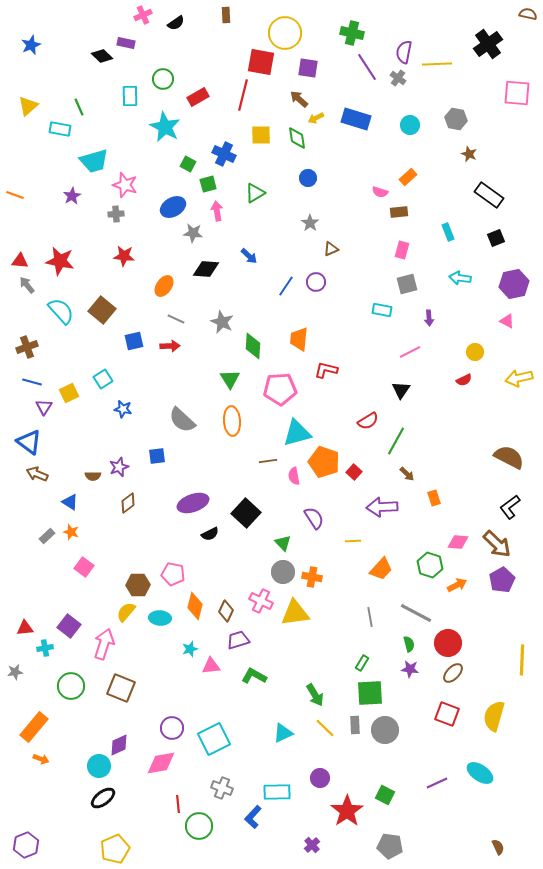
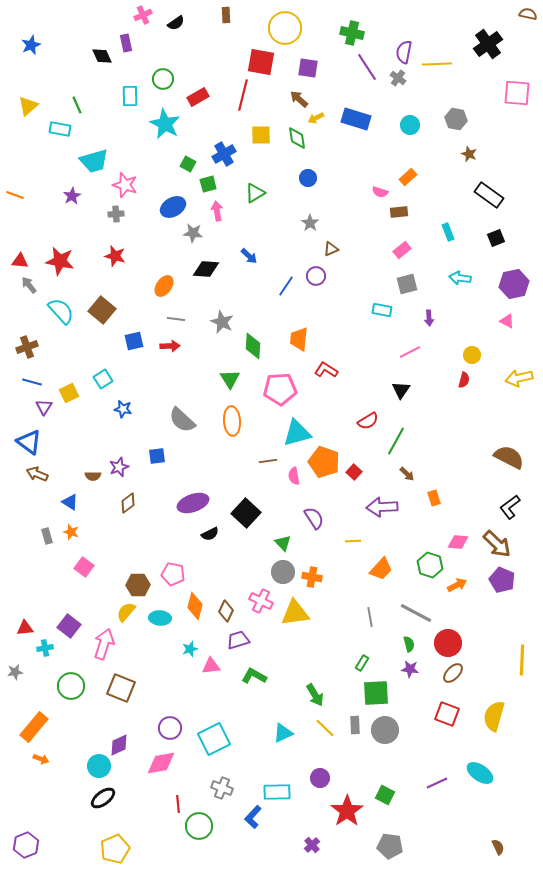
yellow circle at (285, 33): moved 5 px up
purple rectangle at (126, 43): rotated 66 degrees clockwise
black diamond at (102, 56): rotated 20 degrees clockwise
green line at (79, 107): moved 2 px left, 2 px up
cyan star at (165, 127): moved 3 px up
blue cross at (224, 154): rotated 35 degrees clockwise
pink rectangle at (402, 250): rotated 36 degrees clockwise
red star at (124, 256): moved 9 px left; rotated 10 degrees clockwise
purple circle at (316, 282): moved 6 px up
gray arrow at (27, 285): moved 2 px right
gray line at (176, 319): rotated 18 degrees counterclockwise
yellow circle at (475, 352): moved 3 px left, 3 px down
red L-shape at (326, 370): rotated 20 degrees clockwise
red semicircle at (464, 380): rotated 49 degrees counterclockwise
gray rectangle at (47, 536): rotated 63 degrees counterclockwise
purple pentagon at (502, 580): rotated 20 degrees counterclockwise
green square at (370, 693): moved 6 px right
purple circle at (172, 728): moved 2 px left
